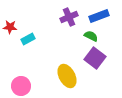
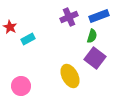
red star: rotated 24 degrees clockwise
green semicircle: moved 1 px right; rotated 80 degrees clockwise
yellow ellipse: moved 3 px right
